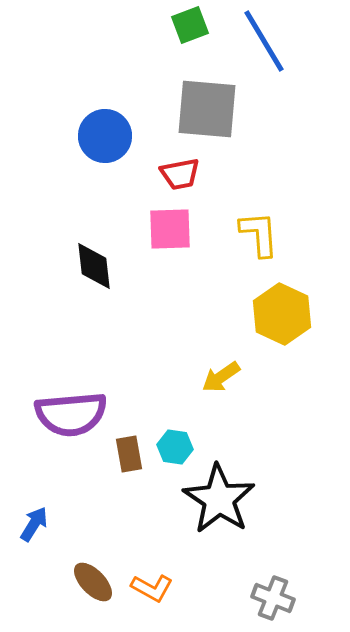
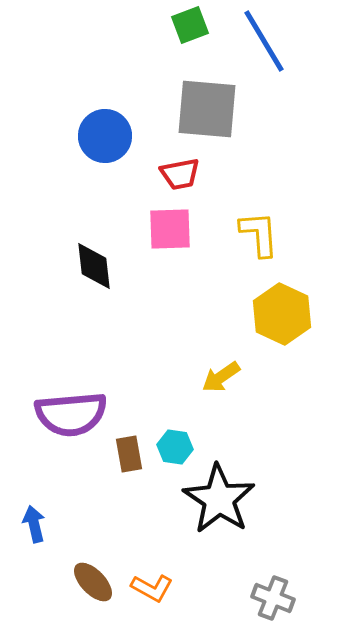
blue arrow: rotated 45 degrees counterclockwise
